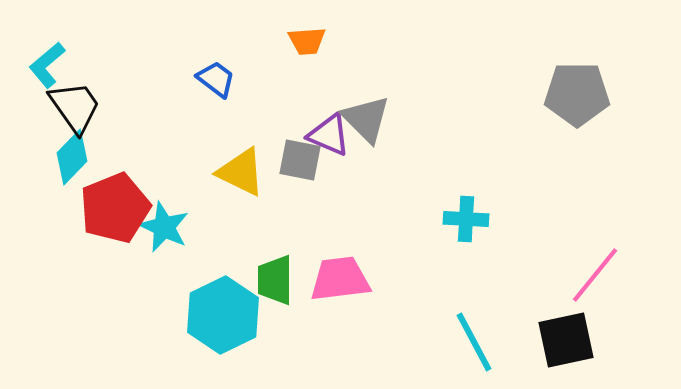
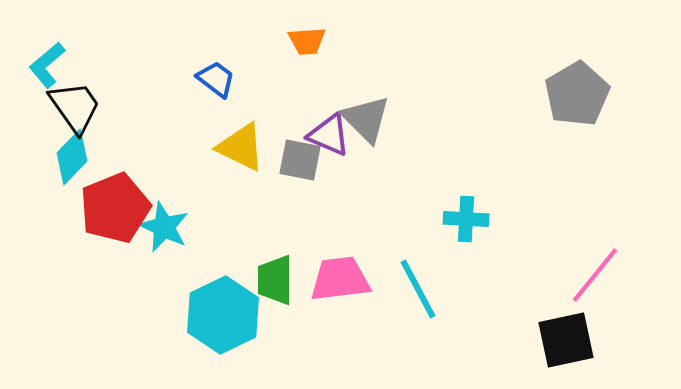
gray pentagon: rotated 30 degrees counterclockwise
yellow triangle: moved 25 px up
cyan line: moved 56 px left, 53 px up
